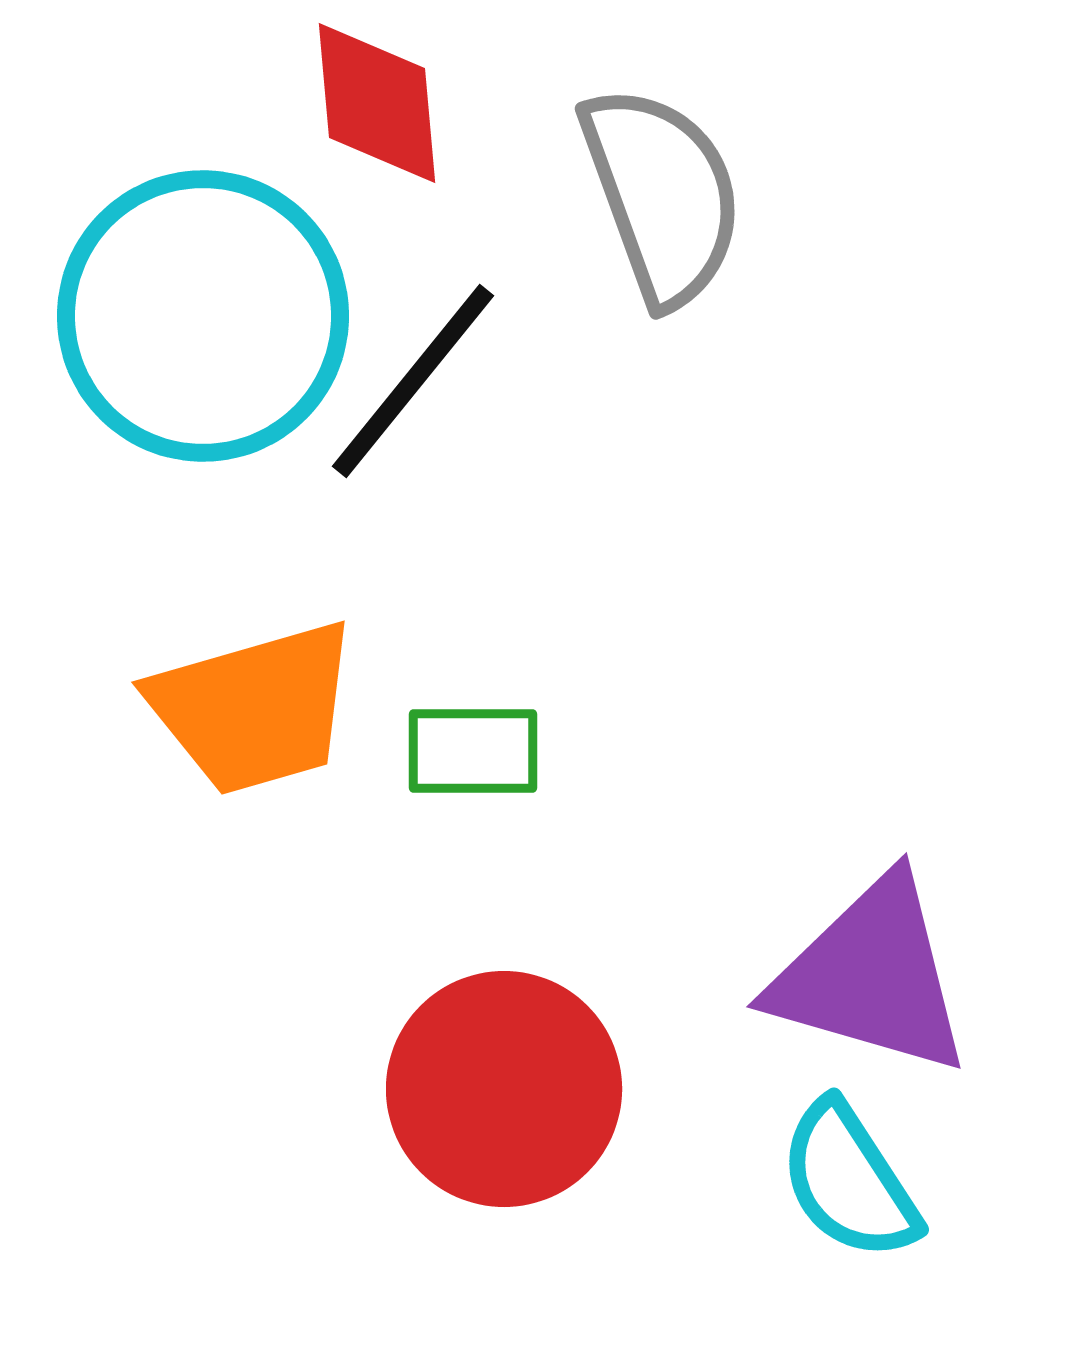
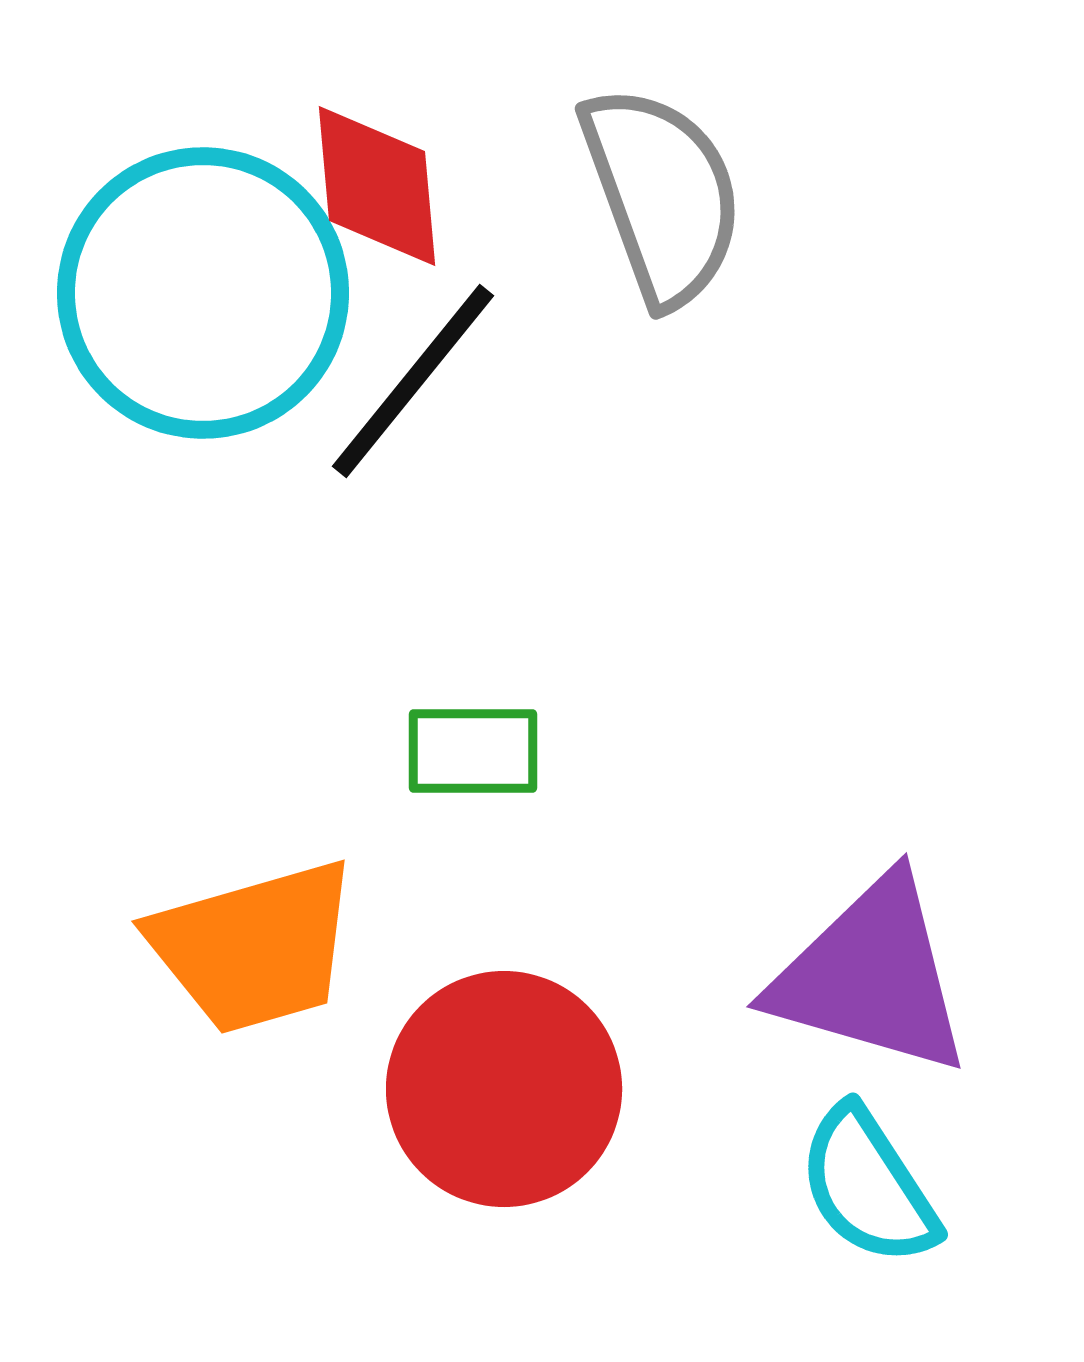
red diamond: moved 83 px down
cyan circle: moved 23 px up
orange trapezoid: moved 239 px down
cyan semicircle: moved 19 px right, 5 px down
